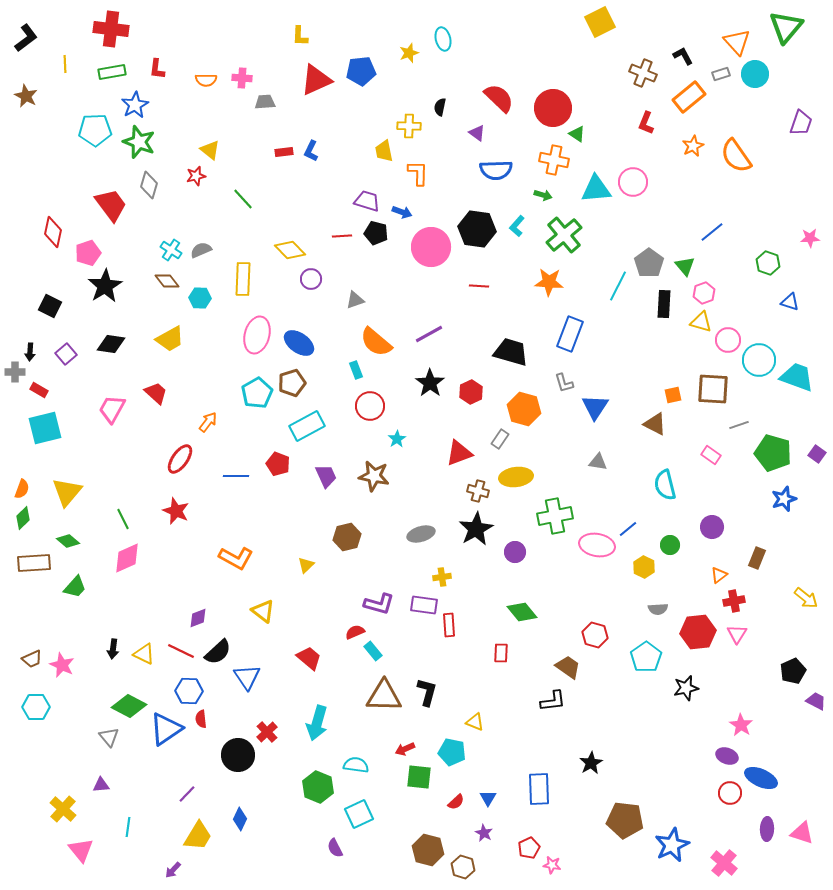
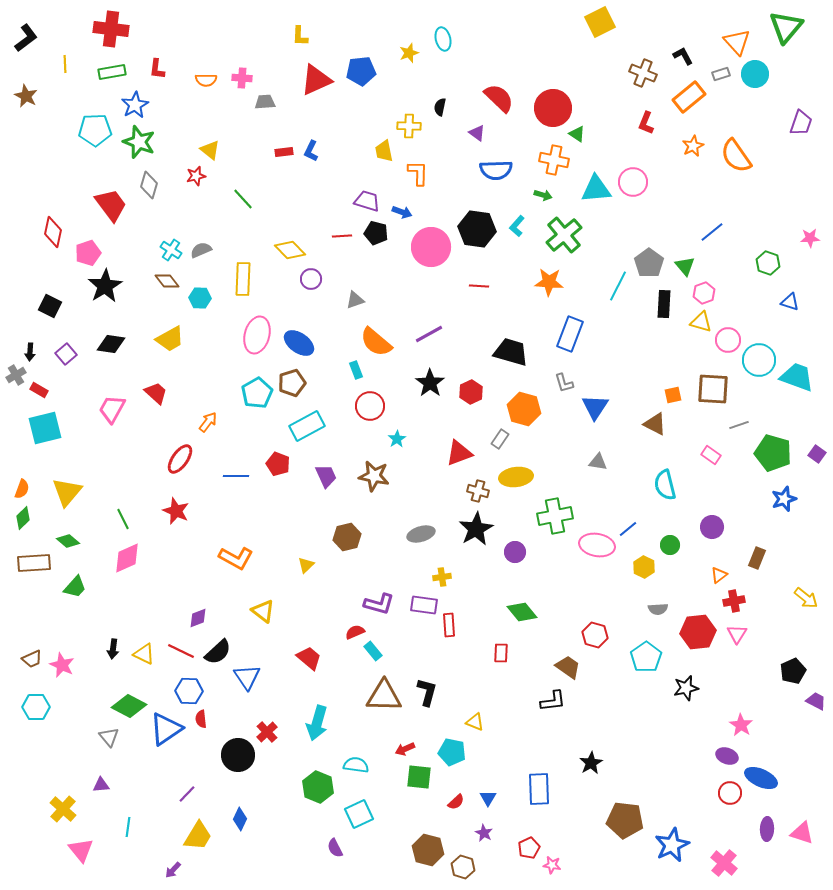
gray cross at (15, 372): moved 1 px right, 3 px down; rotated 30 degrees counterclockwise
